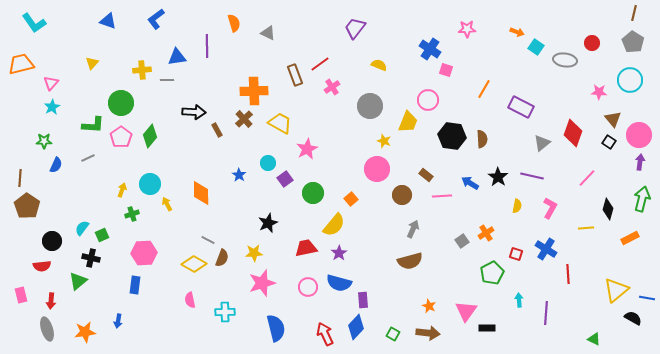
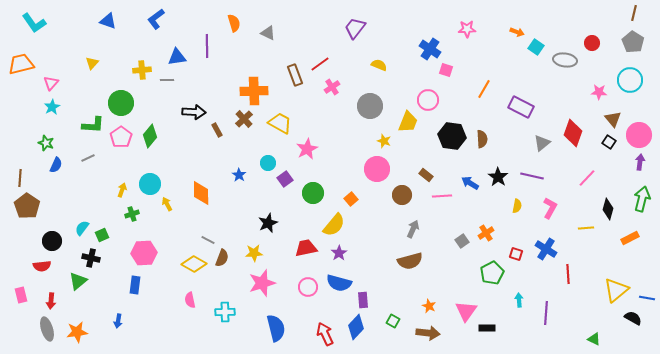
green star at (44, 141): moved 2 px right, 2 px down; rotated 21 degrees clockwise
orange star at (85, 332): moved 8 px left
green square at (393, 334): moved 13 px up
